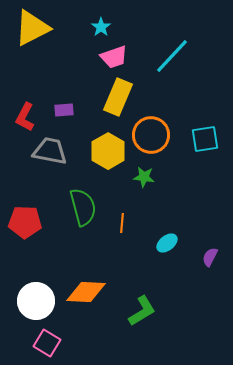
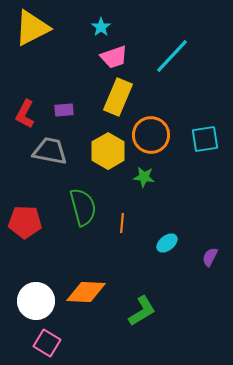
red L-shape: moved 3 px up
